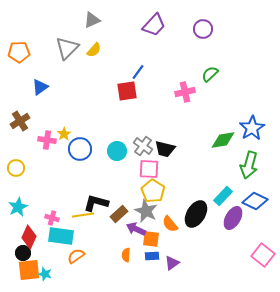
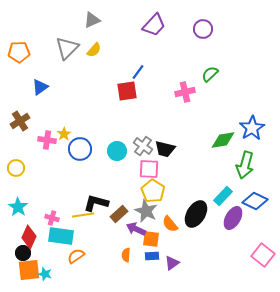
green arrow at (249, 165): moved 4 px left
cyan star at (18, 207): rotated 12 degrees counterclockwise
